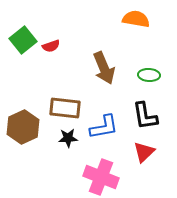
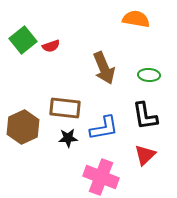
blue L-shape: moved 1 px down
red triangle: moved 1 px right, 3 px down
